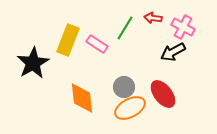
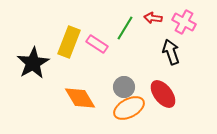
pink cross: moved 1 px right, 5 px up
yellow rectangle: moved 1 px right, 2 px down
black arrow: moved 2 px left; rotated 100 degrees clockwise
orange diamond: moved 2 px left; rotated 24 degrees counterclockwise
orange ellipse: moved 1 px left
